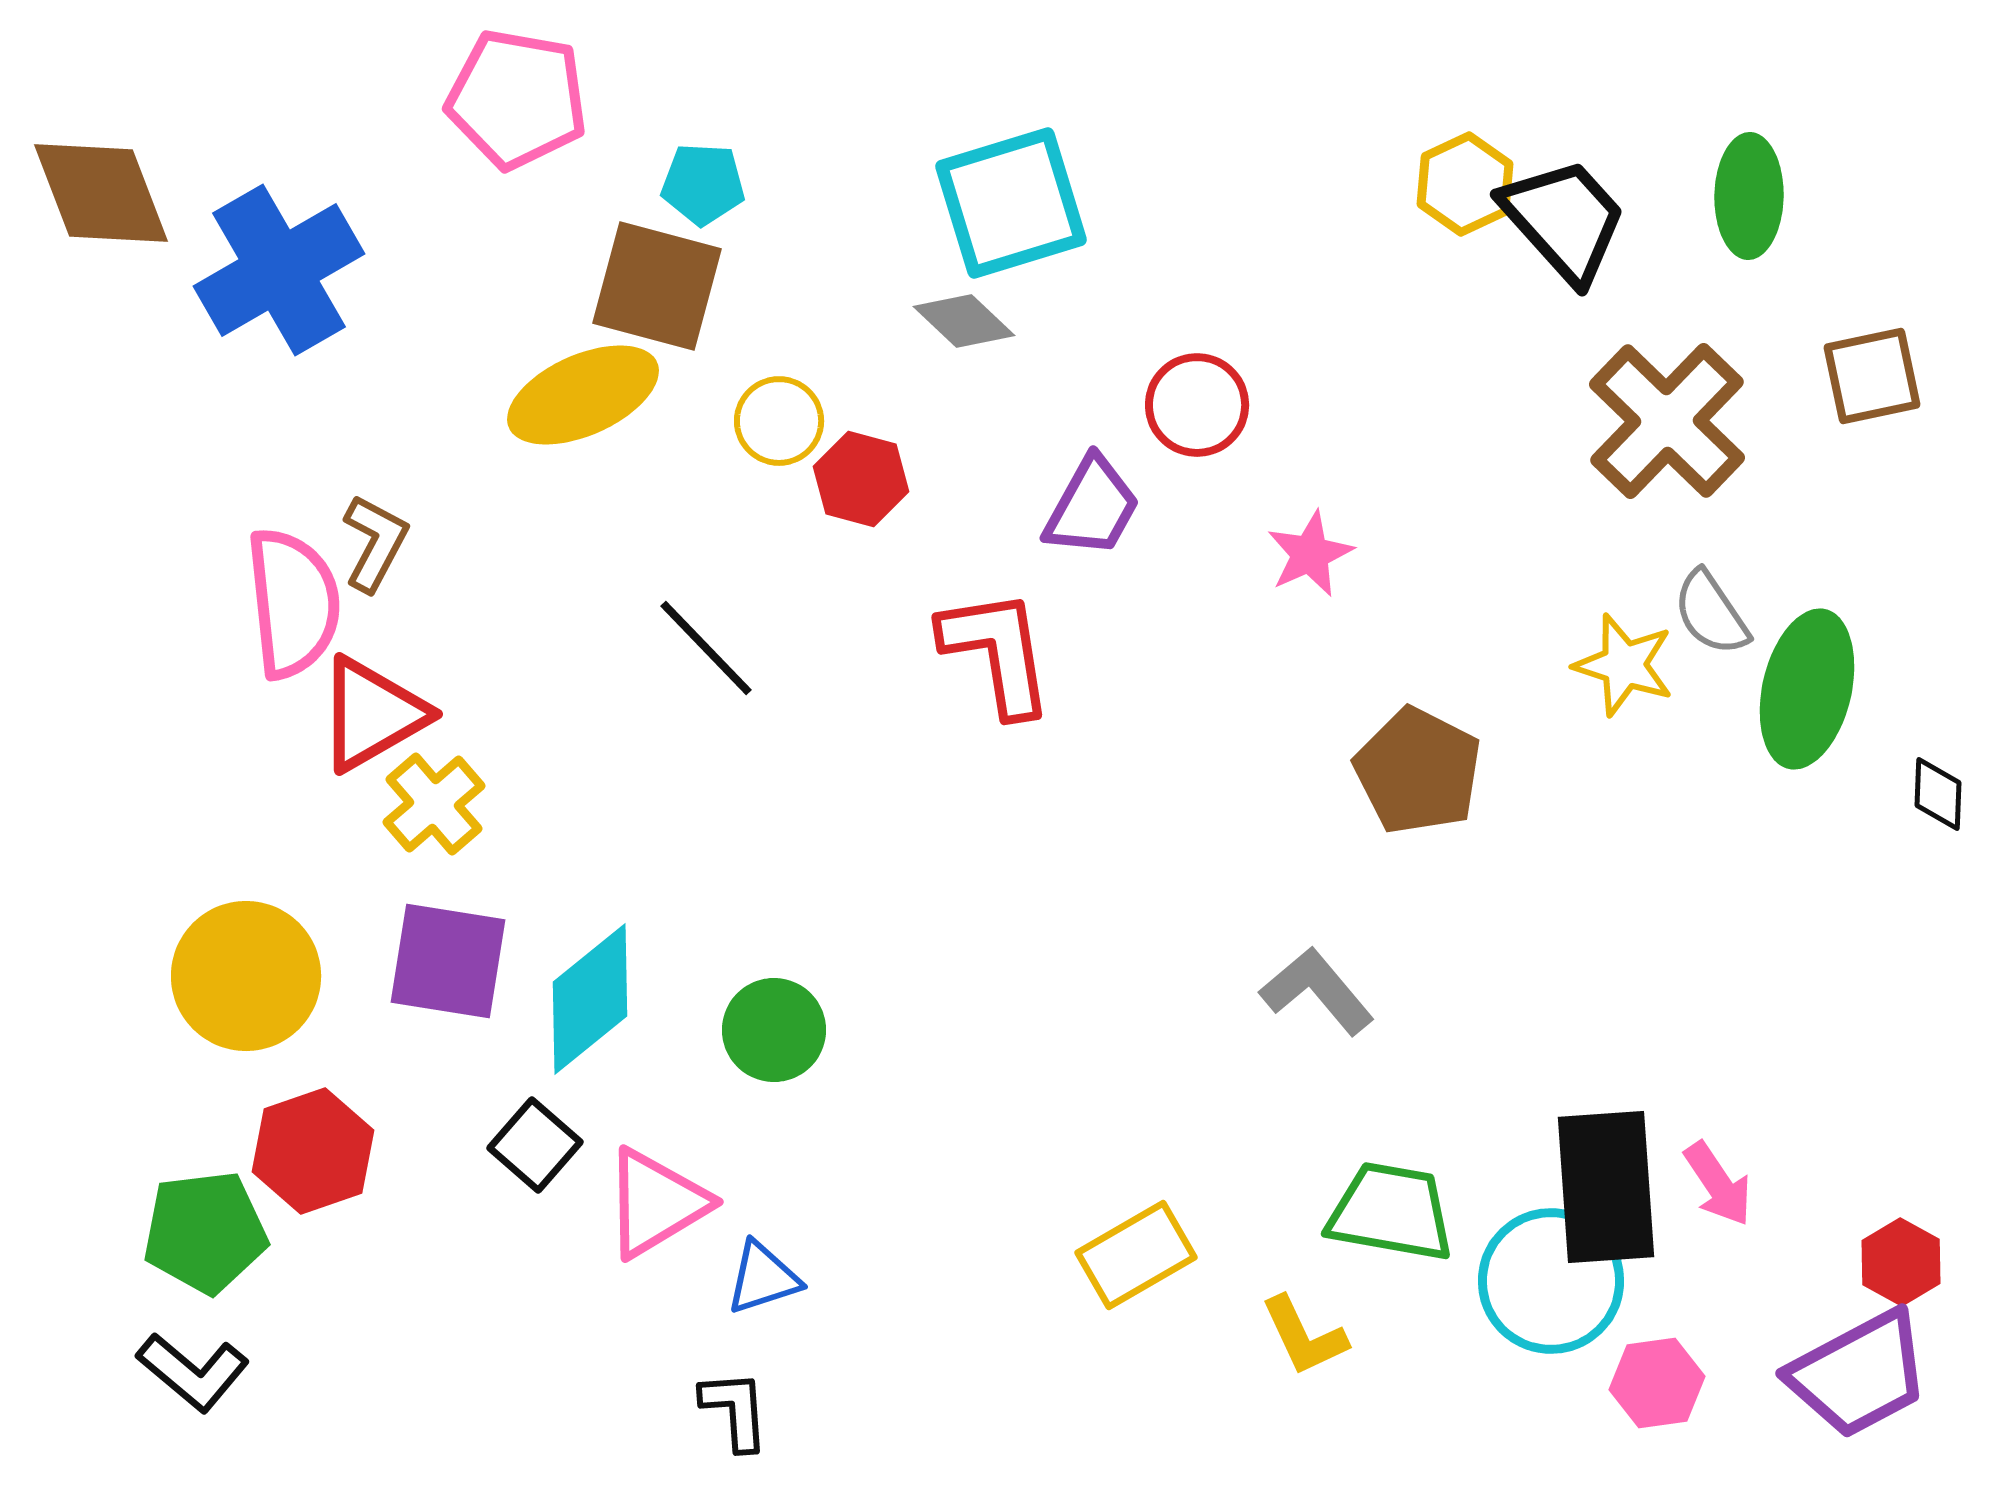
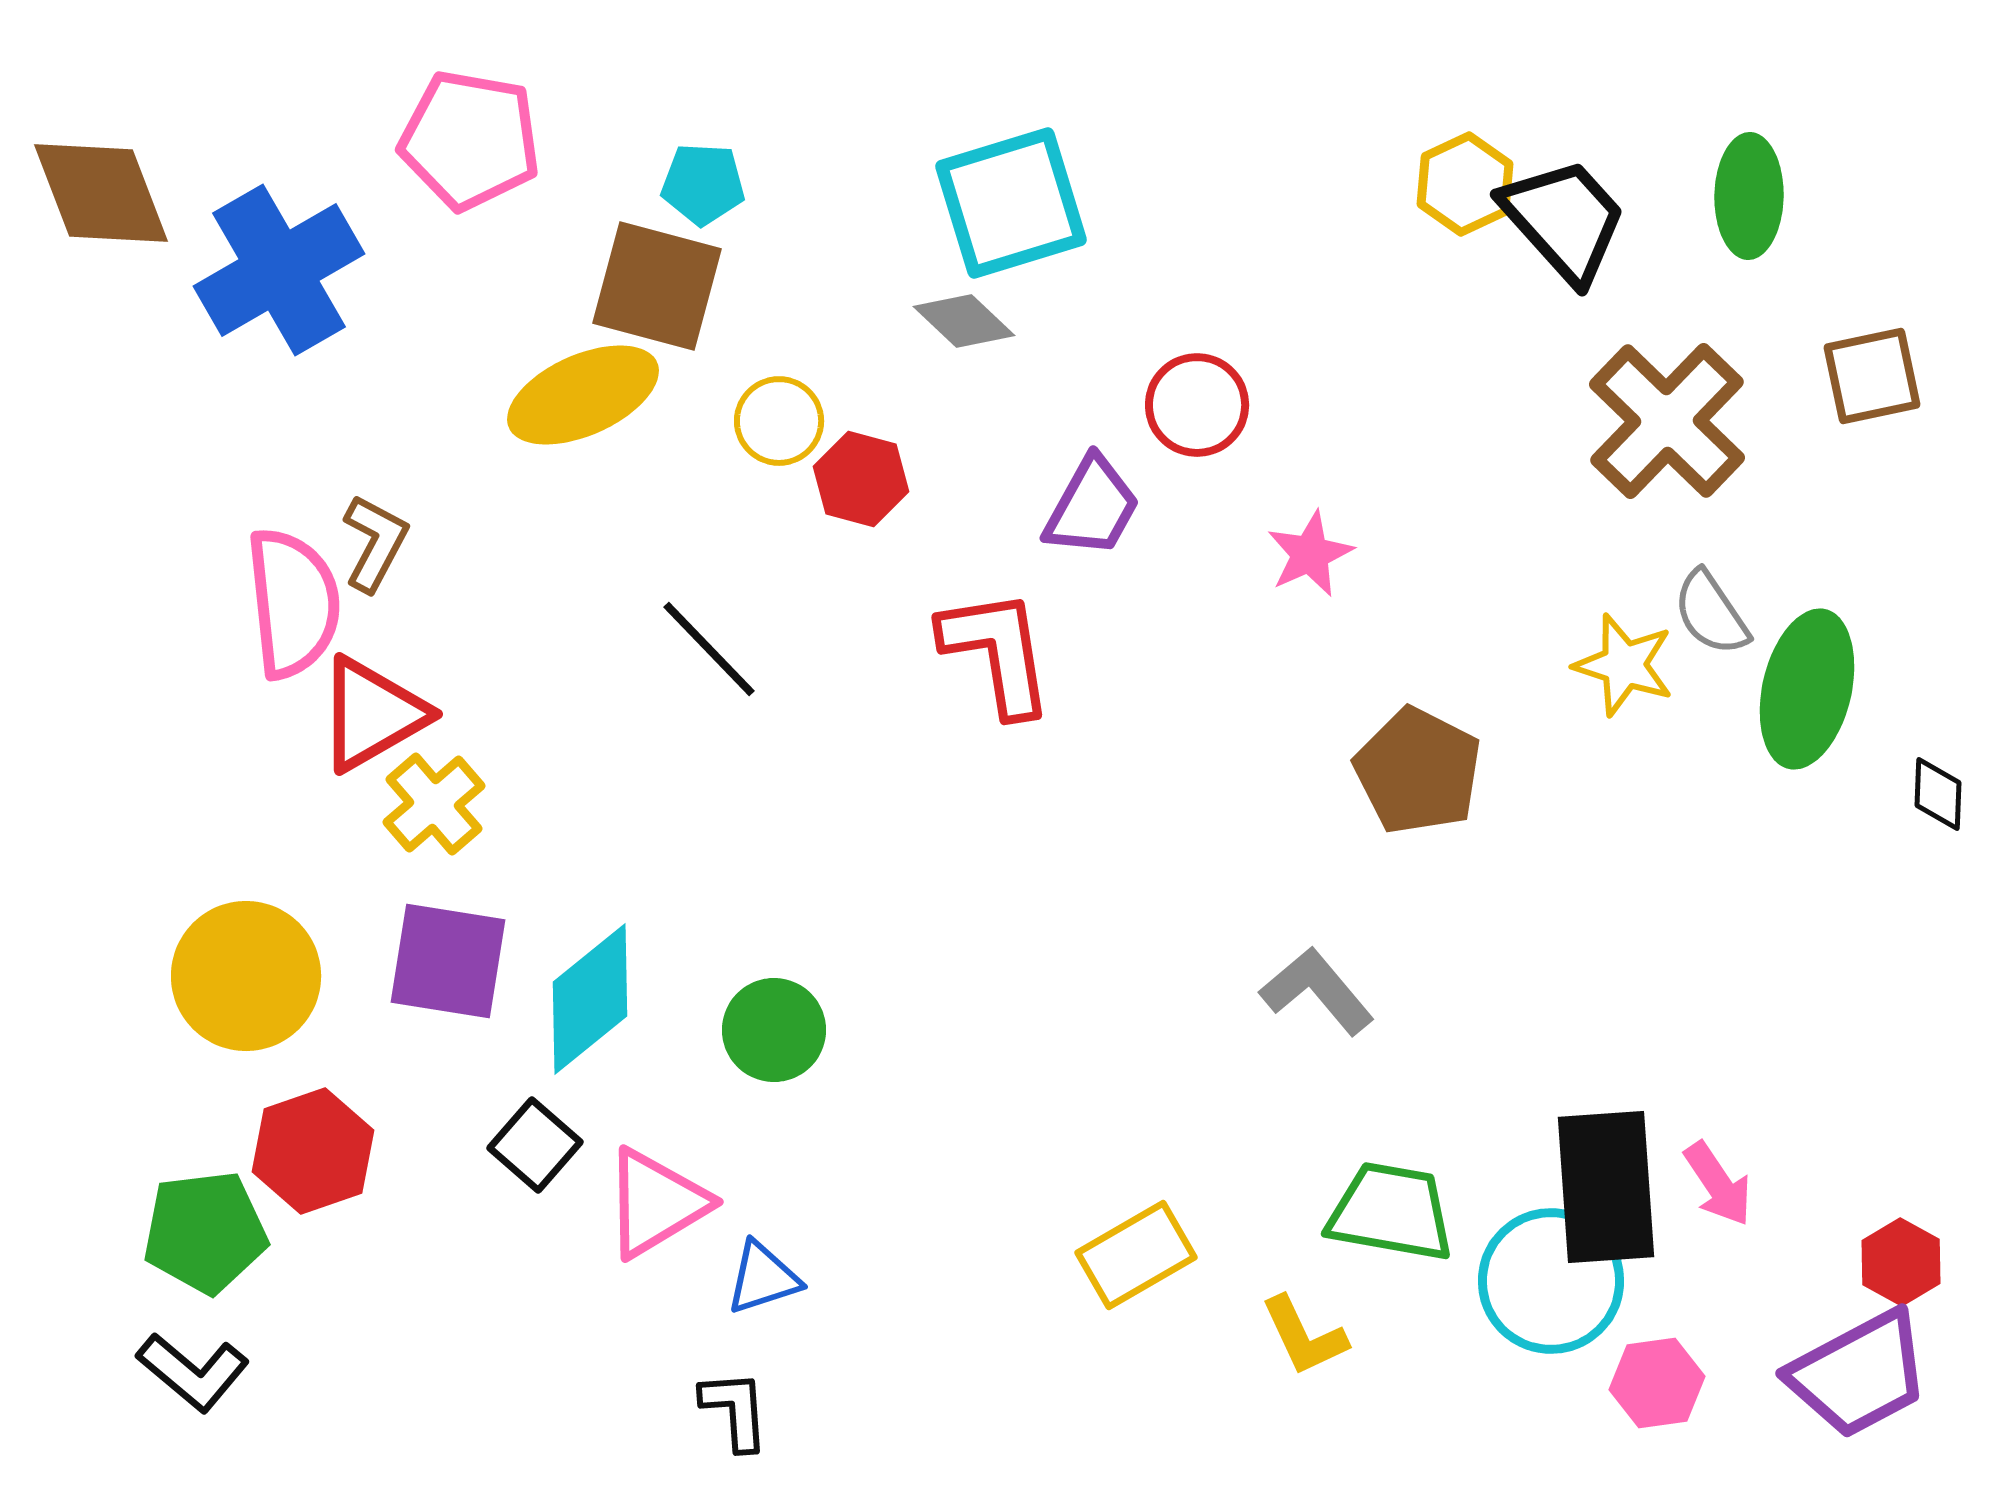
pink pentagon at (517, 99): moved 47 px left, 41 px down
black line at (706, 648): moved 3 px right, 1 px down
